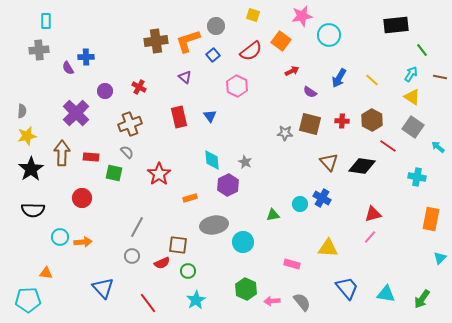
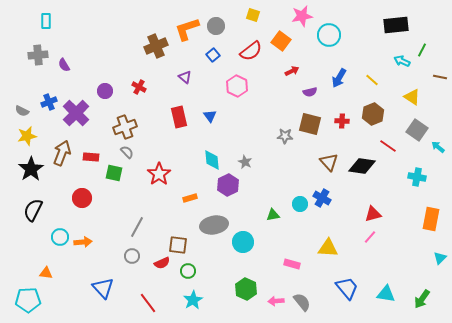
brown cross at (156, 41): moved 5 px down; rotated 15 degrees counterclockwise
orange L-shape at (188, 41): moved 1 px left, 12 px up
gray cross at (39, 50): moved 1 px left, 5 px down
green line at (422, 50): rotated 64 degrees clockwise
blue cross at (86, 57): moved 37 px left, 45 px down; rotated 21 degrees counterclockwise
purple semicircle at (68, 68): moved 4 px left, 3 px up
cyan arrow at (411, 74): moved 9 px left, 13 px up; rotated 98 degrees counterclockwise
purple semicircle at (310, 92): rotated 48 degrees counterclockwise
gray semicircle at (22, 111): rotated 112 degrees clockwise
brown hexagon at (372, 120): moved 1 px right, 6 px up; rotated 10 degrees clockwise
brown cross at (130, 124): moved 5 px left, 3 px down
gray square at (413, 127): moved 4 px right, 3 px down
gray star at (285, 133): moved 3 px down
brown arrow at (62, 153): rotated 20 degrees clockwise
black semicircle at (33, 210): rotated 115 degrees clockwise
cyan star at (196, 300): moved 3 px left
pink arrow at (272, 301): moved 4 px right
